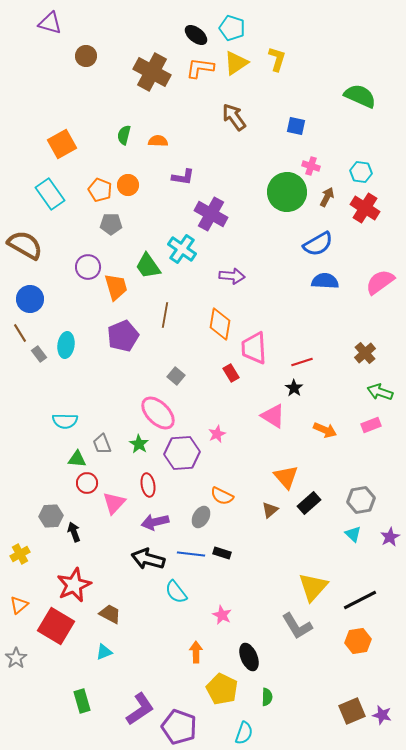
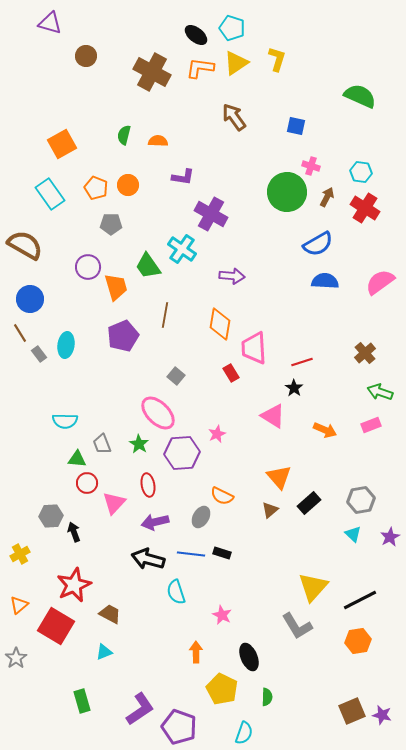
orange pentagon at (100, 190): moved 4 px left, 2 px up
orange triangle at (286, 477): moved 7 px left
cyan semicircle at (176, 592): rotated 20 degrees clockwise
